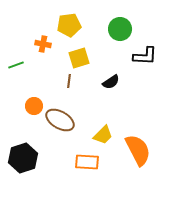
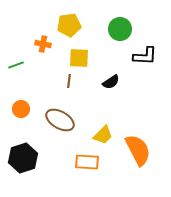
yellow square: rotated 20 degrees clockwise
orange circle: moved 13 px left, 3 px down
